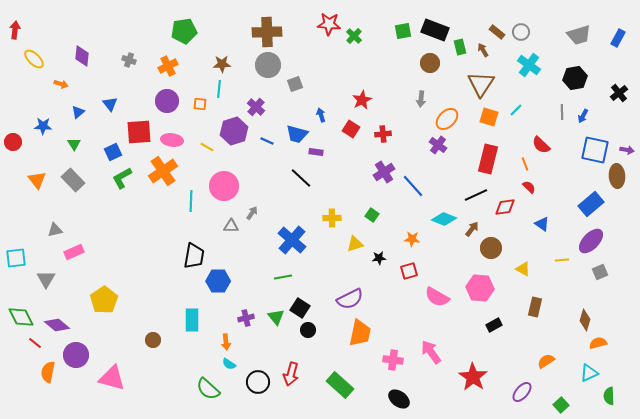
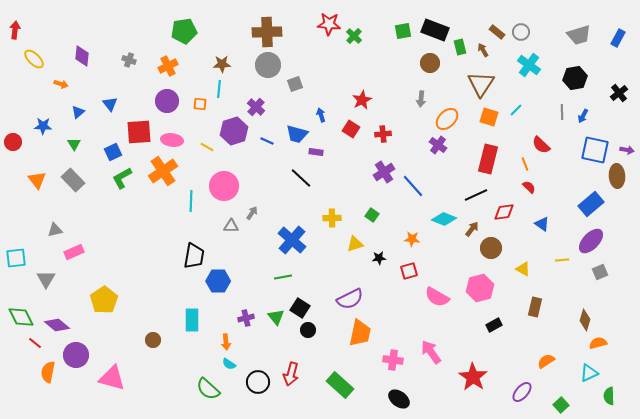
red diamond at (505, 207): moved 1 px left, 5 px down
pink hexagon at (480, 288): rotated 20 degrees counterclockwise
